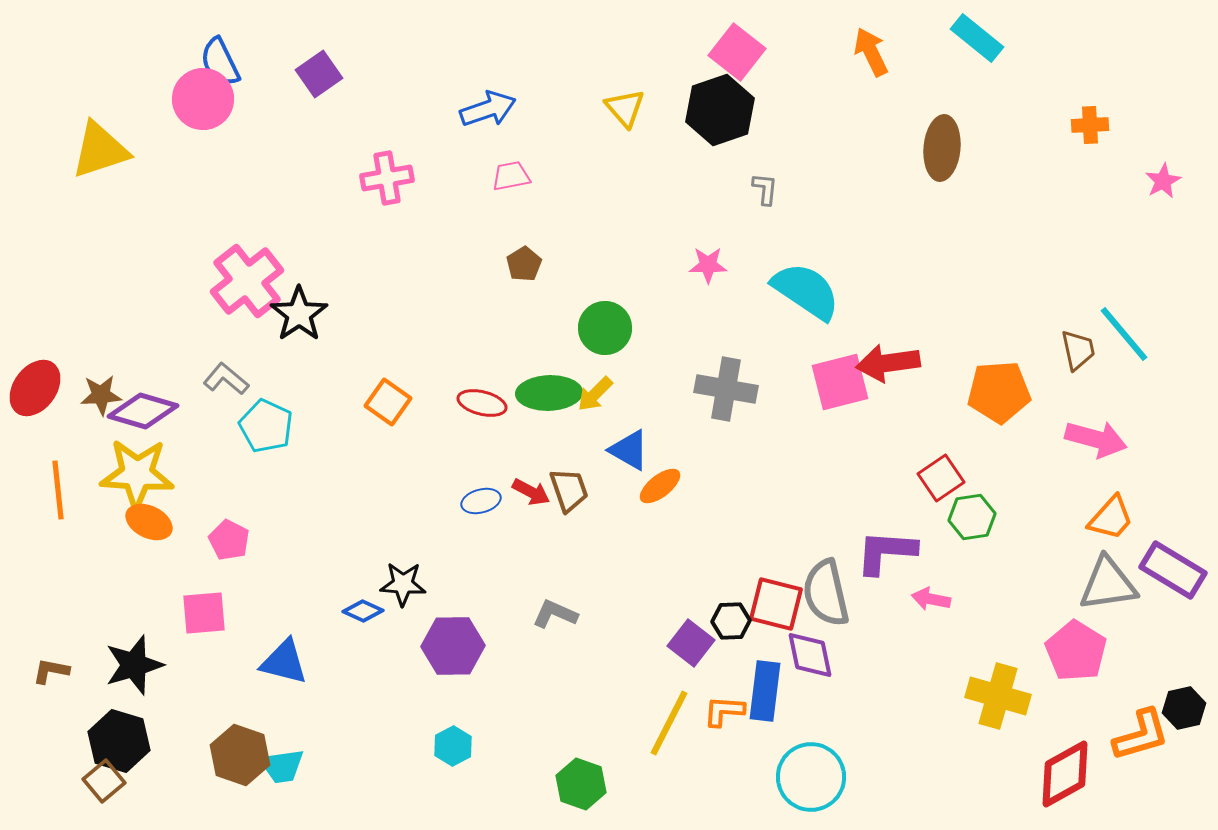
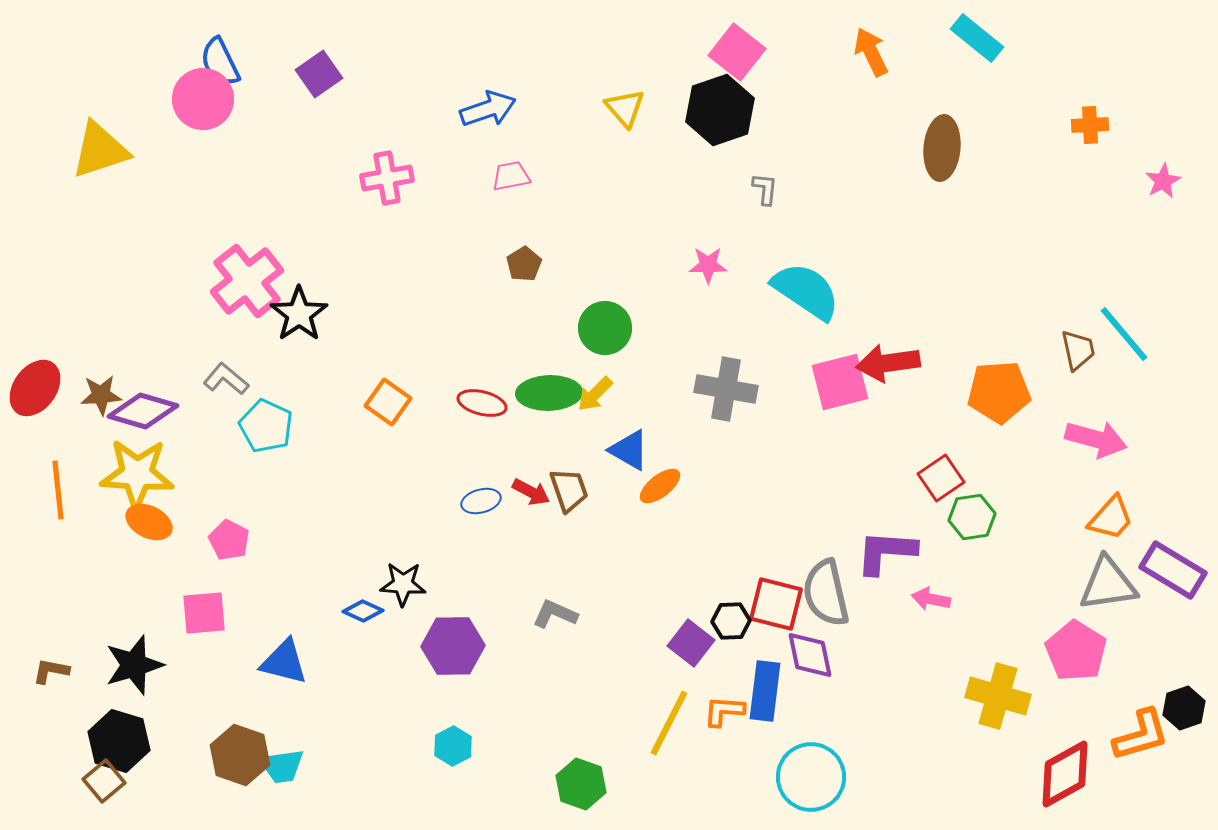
black hexagon at (1184, 708): rotated 6 degrees counterclockwise
